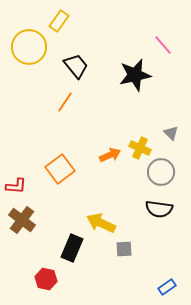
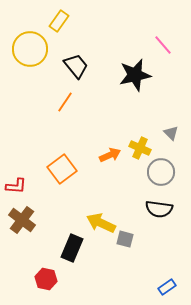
yellow circle: moved 1 px right, 2 px down
orange square: moved 2 px right
gray square: moved 1 px right, 10 px up; rotated 18 degrees clockwise
